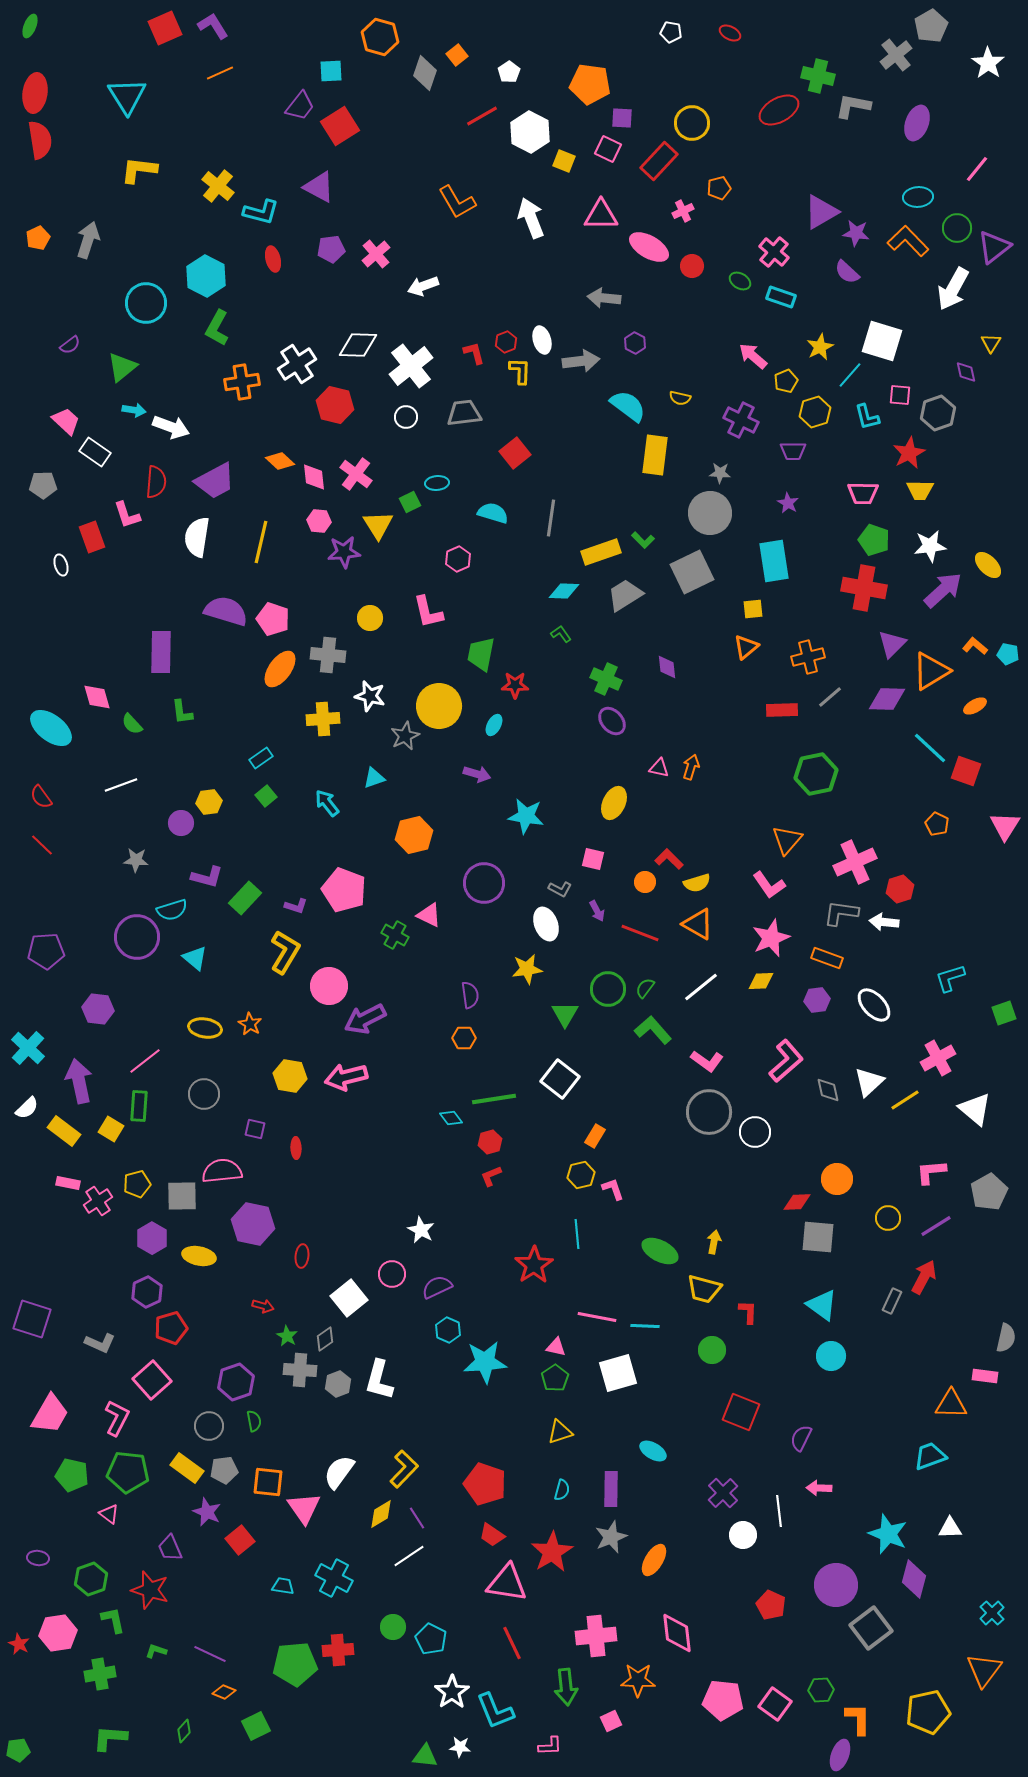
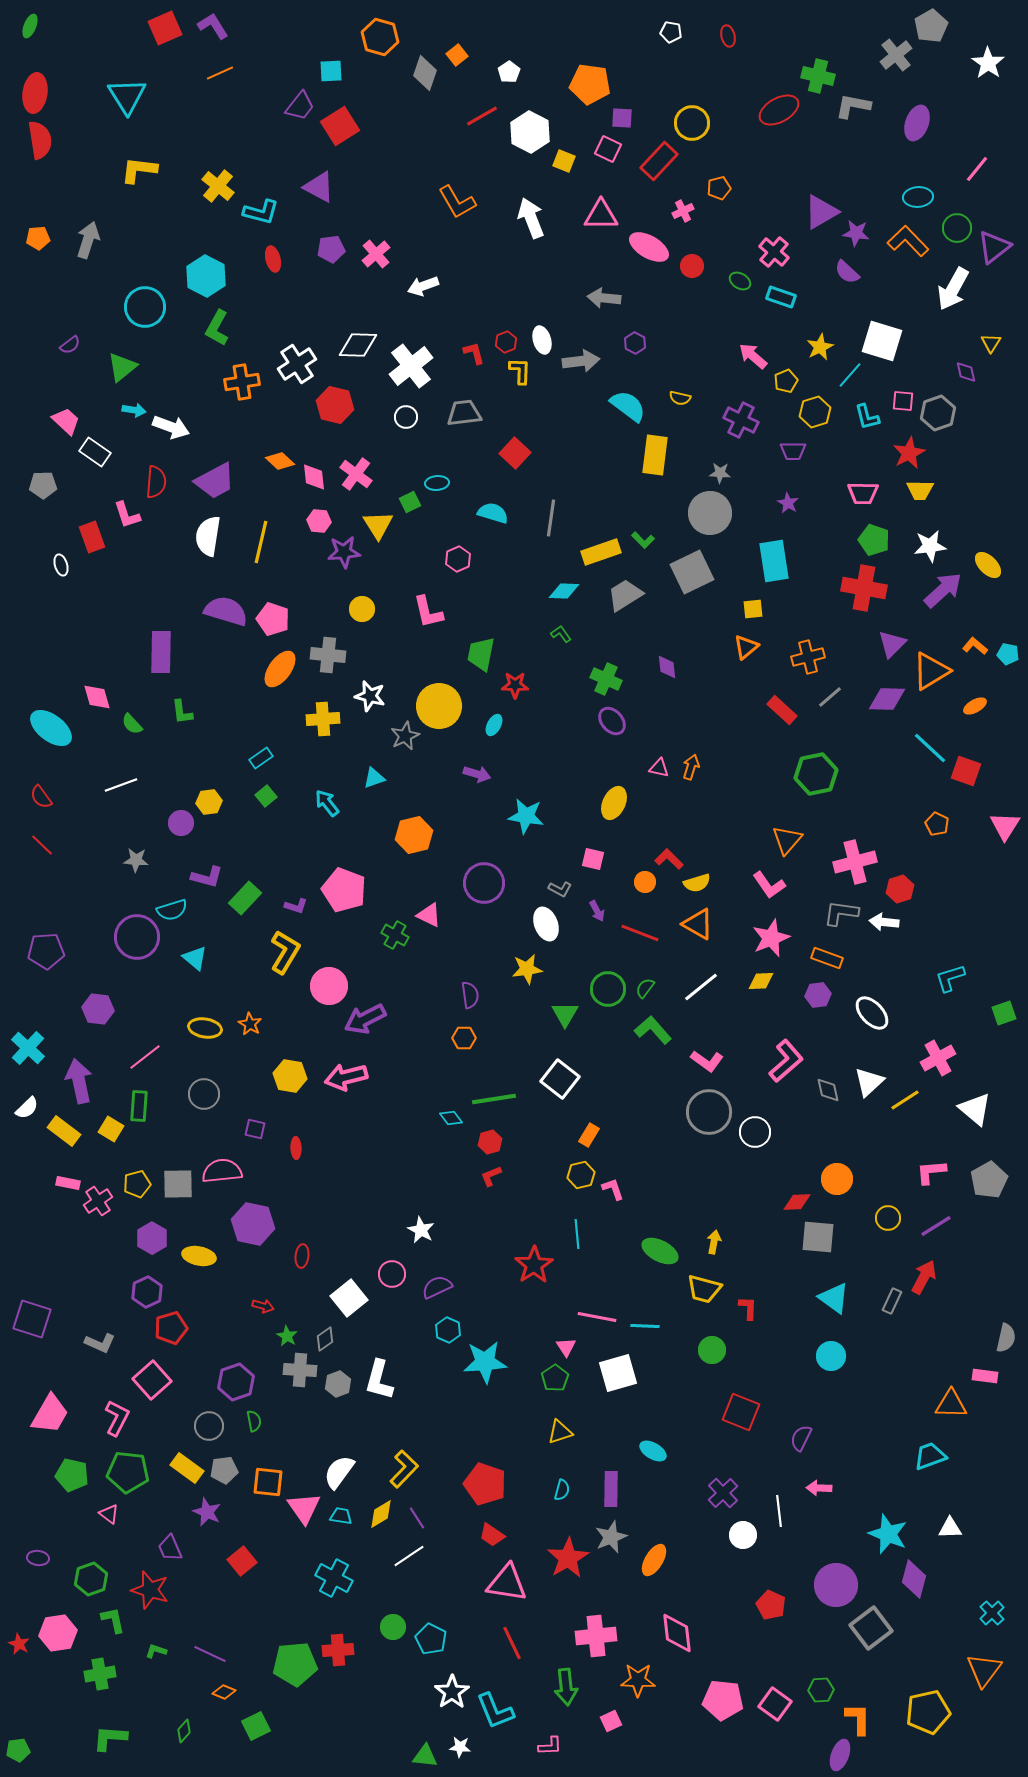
red ellipse at (730, 33): moved 2 px left, 3 px down; rotated 50 degrees clockwise
orange pentagon at (38, 238): rotated 20 degrees clockwise
cyan circle at (146, 303): moved 1 px left, 4 px down
pink square at (900, 395): moved 3 px right, 6 px down
red square at (515, 453): rotated 8 degrees counterclockwise
white semicircle at (197, 537): moved 11 px right, 1 px up
yellow circle at (370, 618): moved 8 px left, 9 px up
red rectangle at (782, 710): rotated 44 degrees clockwise
pink cross at (855, 862): rotated 9 degrees clockwise
purple hexagon at (817, 1000): moved 1 px right, 5 px up
white ellipse at (874, 1005): moved 2 px left, 8 px down
pink line at (145, 1061): moved 4 px up
orange rectangle at (595, 1136): moved 6 px left, 1 px up
gray pentagon at (989, 1192): moved 12 px up
gray square at (182, 1196): moved 4 px left, 12 px up
cyan triangle at (822, 1305): moved 12 px right, 7 px up
red L-shape at (748, 1312): moved 4 px up
pink triangle at (556, 1347): moved 10 px right; rotated 45 degrees clockwise
red square at (240, 1540): moved 2 px right, 21 px down
red star at (552, 1552): moved 16 px right, 6 px down
cyan trapezoid at (283, 1586): moved 58 px right, 70 px up
